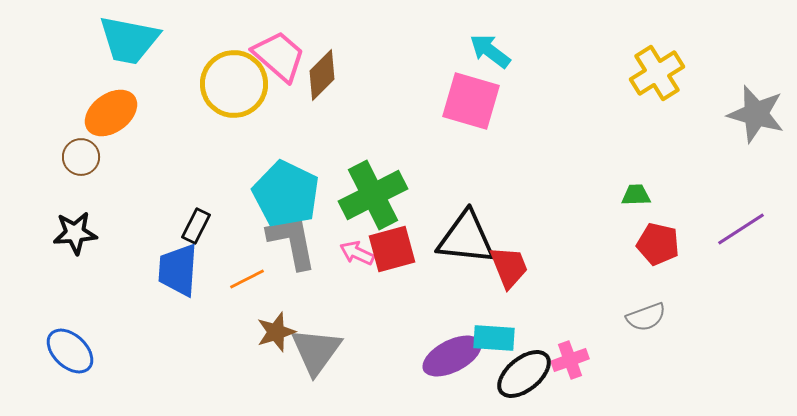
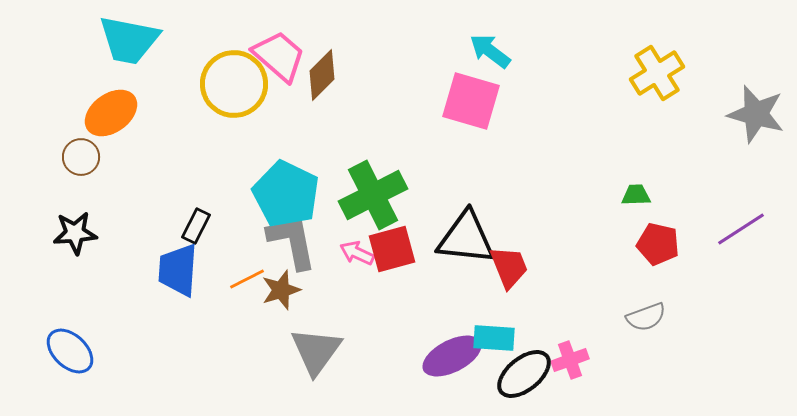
brown star: moved 5 px right, 42 px up
